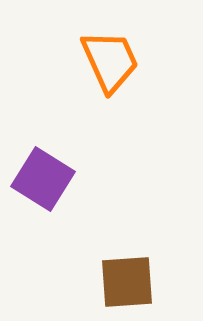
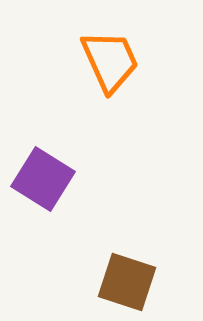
brown square: rotated 22 degrees clockwise
